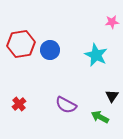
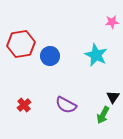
blue circle: moved 6 px down
black triangle: moved 1 px right, 1 px down
red cross: moved 5 px right, 1 px down
green arrow: moved 3 px right, 2 px up; rotated 90 degrees counterclockwise
